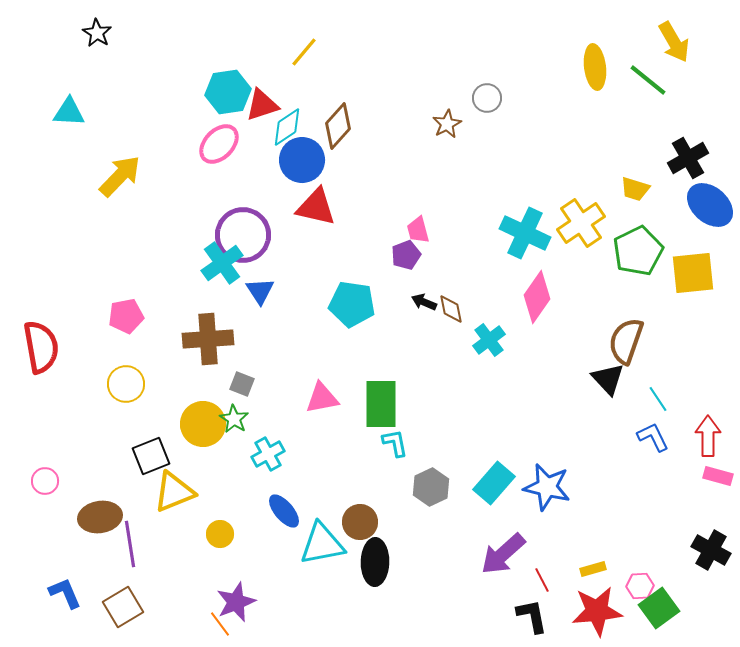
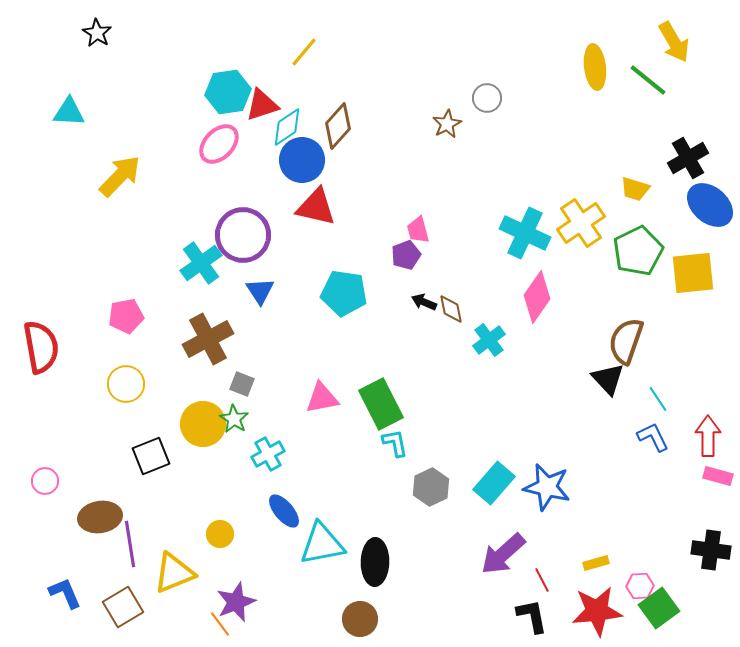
cyan cross at (222, 263): moved 21 px left
cyan pentagon at (352, 304): moved 8 px left, 11 px up
brown cross at (208, 339): rotated 24 degrees counterclockwise
green rectangle at (381, 404): rotated 27 degrees counterclockwise
yellow triangle at (174, 492): moved 81 px down
brown circle at (360, 522): moved 97 px down
black cross at (711, 550): rotated 21 degrees counterclockwise
yellow rectangle at (593, 569): moved 3 px right, 6 px up
